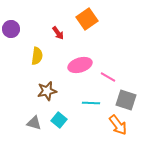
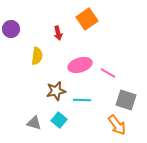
red arrow: rotated 24 degrees clockwise
pink line: moved 4 px up
brown star: moved 9 px right
cyan line: moved 9 px left, 3 px up
orange arrow: moved 1 px left
